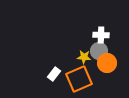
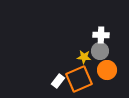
gray circle: moved 1 px right
orange circle: moved 7 px down
white rectangle: moved 4 px right, 7 px down
